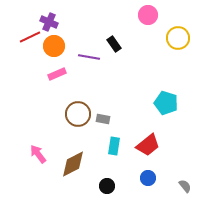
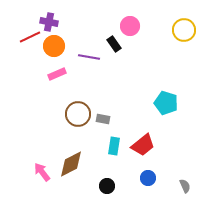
pink circle: moved 18 px left, 11 px down
purple cross: rotated 12 degrees counterclockwise
yellow circle: moved 6 px right, 8 px up
red trapezoid: moved 5 px left
pink arrow: moved 4 px right, 18 px down
brown diamond: moved 2 px left
gray semicircle: rotated 16 degrees clockwise
